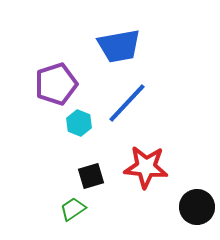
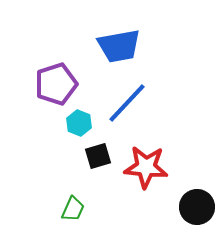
black square: moved 7 px right, 20 px up
green trapezoid: rotated 148 degrees clockwise
